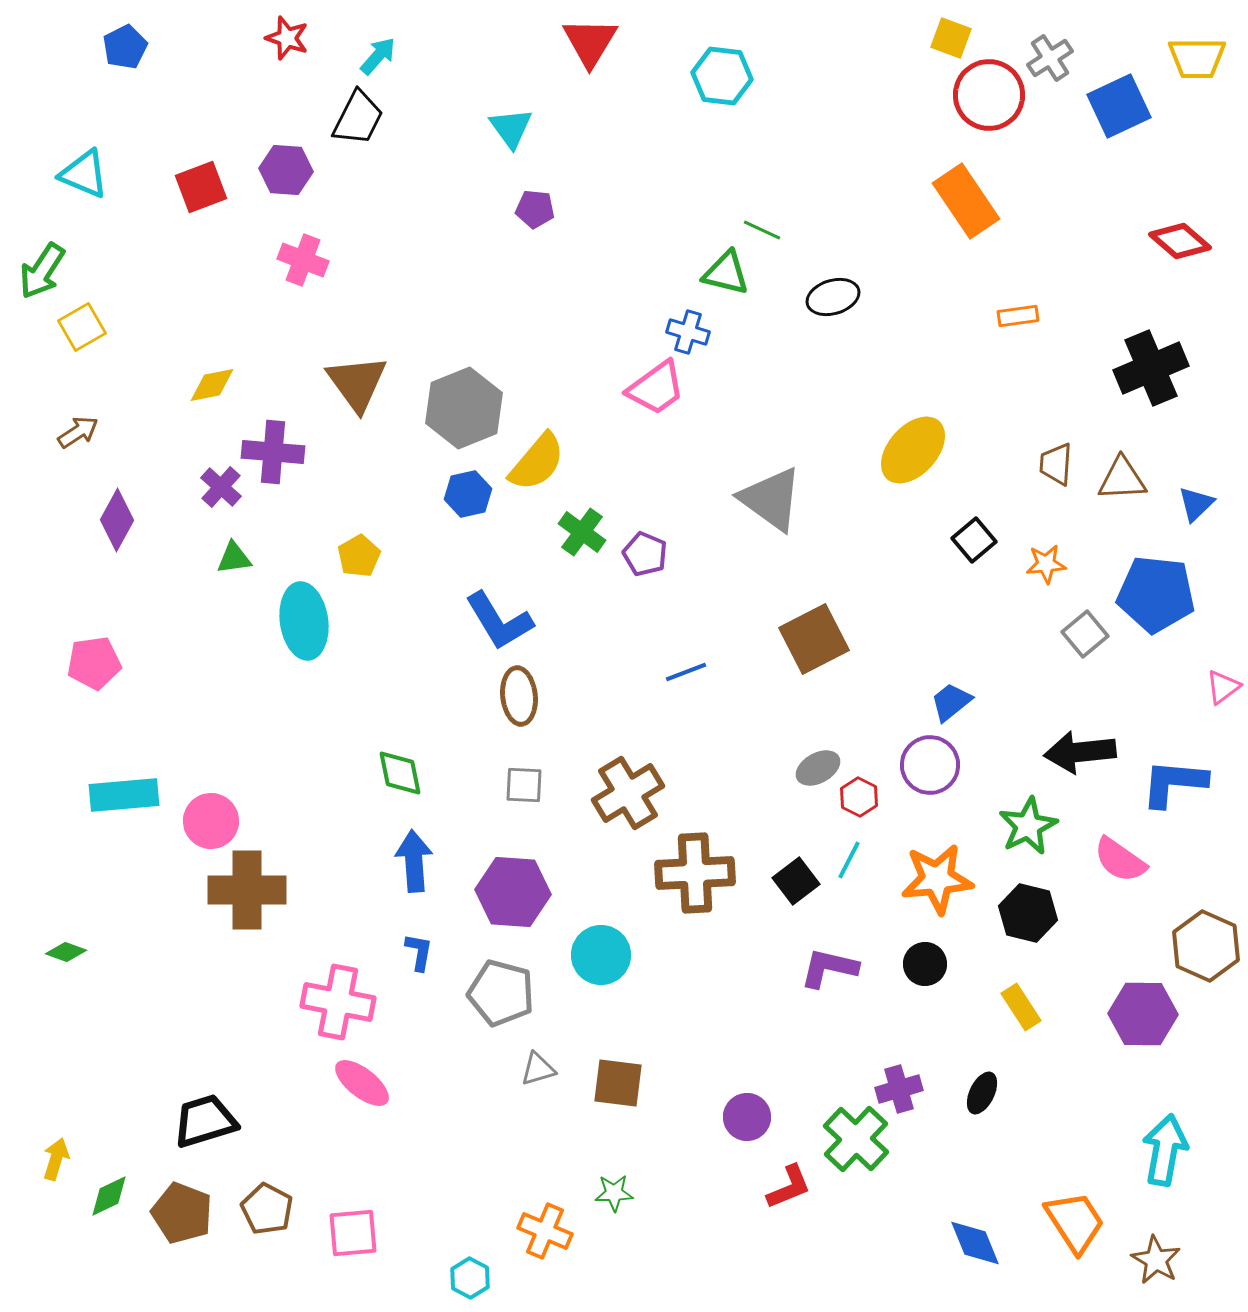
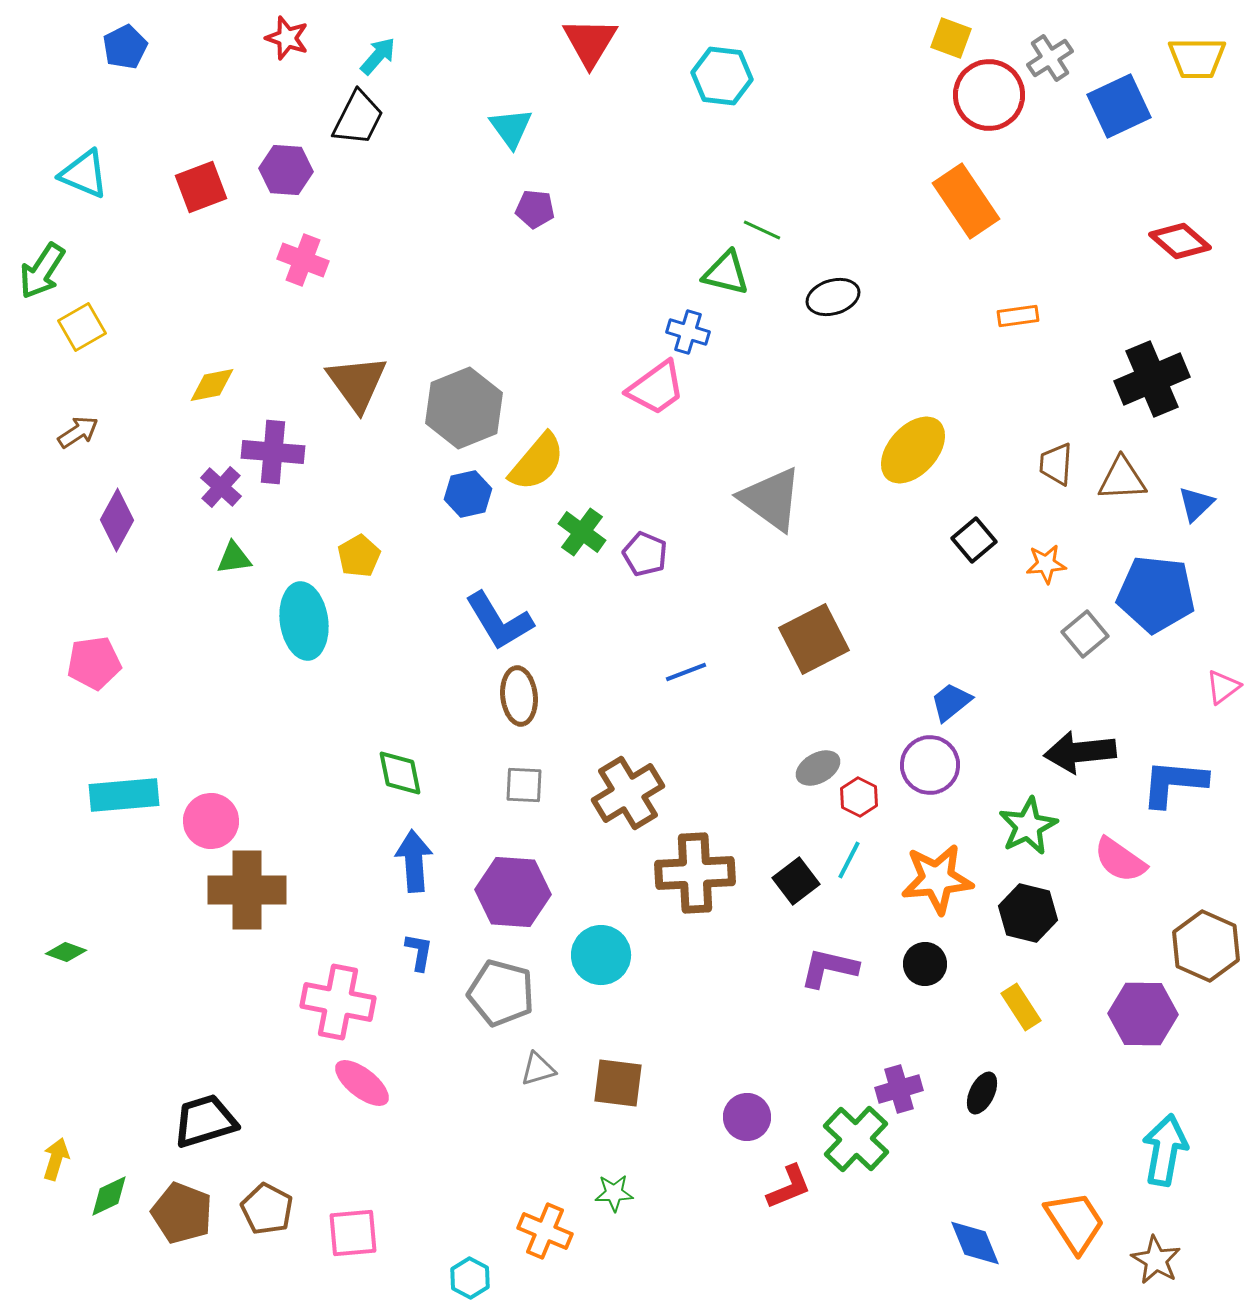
black cross at (1151, 368): moved 1 px right, 11 px down
